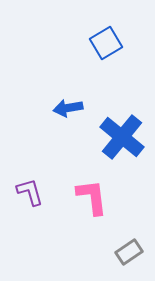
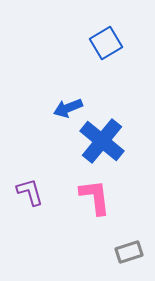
blue arrow: rotated 12 degrees counterclockwise
blue cross: moved 20 px left, 4 px down
pink L-shape: moved 3 px right
gray rectangle: rotated 16 degrees clockwise
